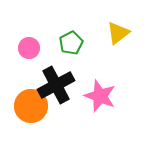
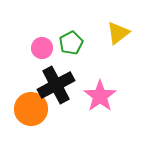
pink circle: moved 13 px right
pink star: rotated 16 degrees clockwise
orange circle: moved 3 px down
